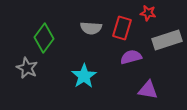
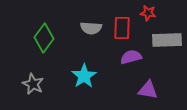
red rectangle: rotated 15 degrees counterclockwise
gray rectangle: rotated 16 degrees clockwise
gray star: moved 6 px right, 16 px down
